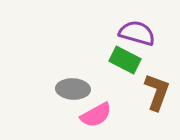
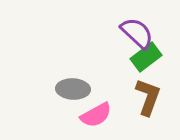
purple semicircle: rotated 27 degrees clockwise
green rectangle: moved 21 px right, 3 px up; rotated 64 degrees counterclockwise
brown L-shape: moved 9 px left, 5 px down
